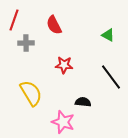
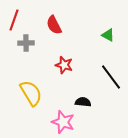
red star: rotated 12 degrees clockwise
